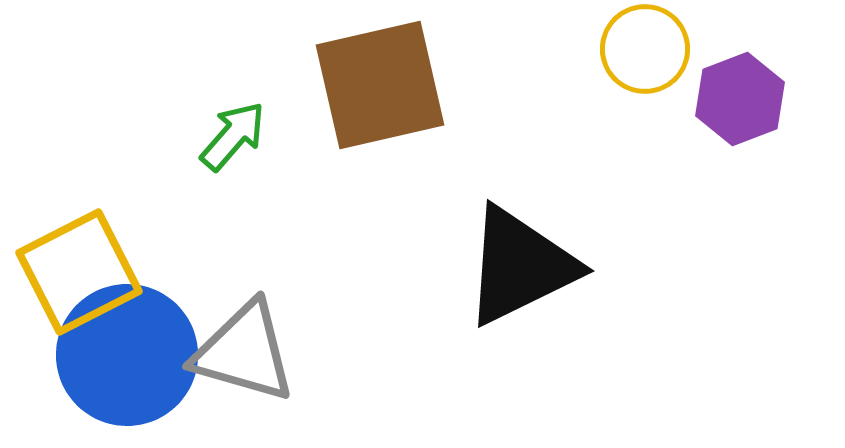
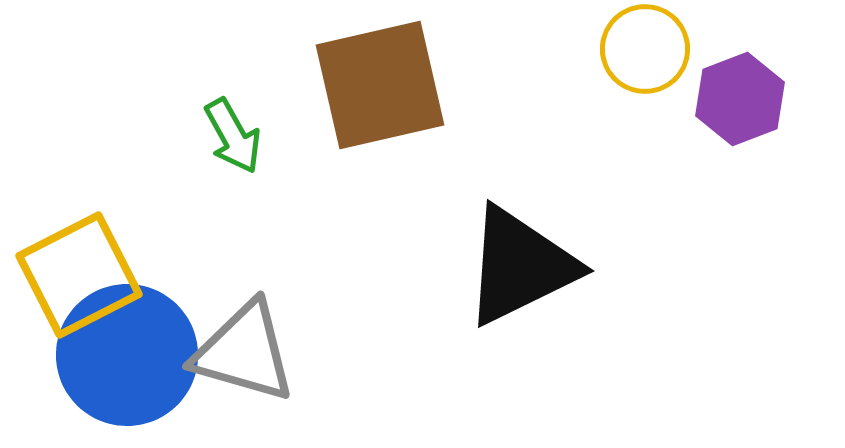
green arrow: rotated 110 degrees clockwise
yellow square: moved 3 px down
